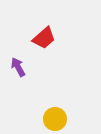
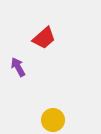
yellow circle: moved 2 px left, 1 px down
